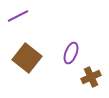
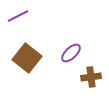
purple ellipse: rotated 25 degrees clockwise
brown cross: rotated 18 degrees clockwise
